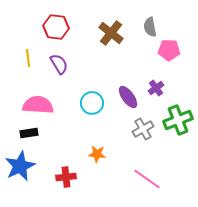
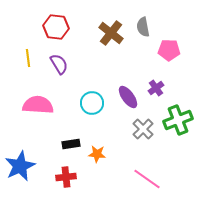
gray semicircle: moved 7 px left
gray cross: rotated 15 degrees counterclockwise
black rectangle: moved 42 px right, 11 px down
